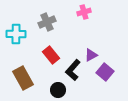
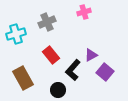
cyan cross: rotated 18 degrees counterclockwise
